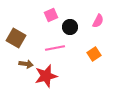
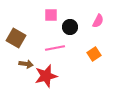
pink square: rotated 24 degrees clockwise
